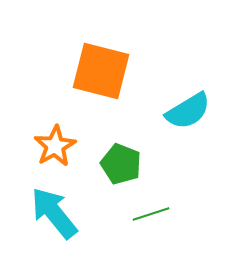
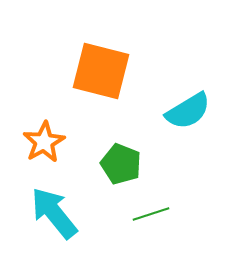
orange star: moved 11 px left, 4 px up
